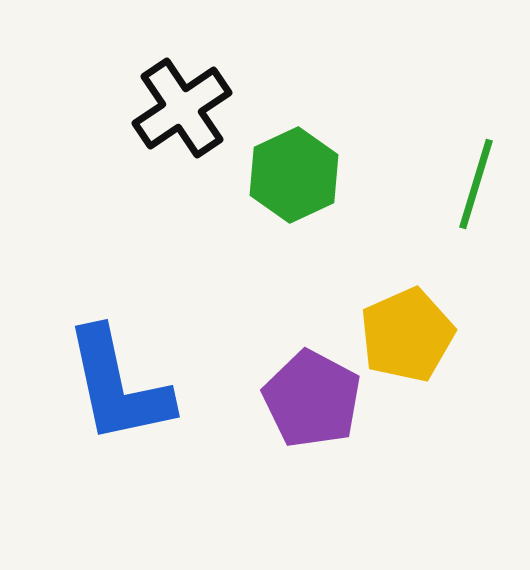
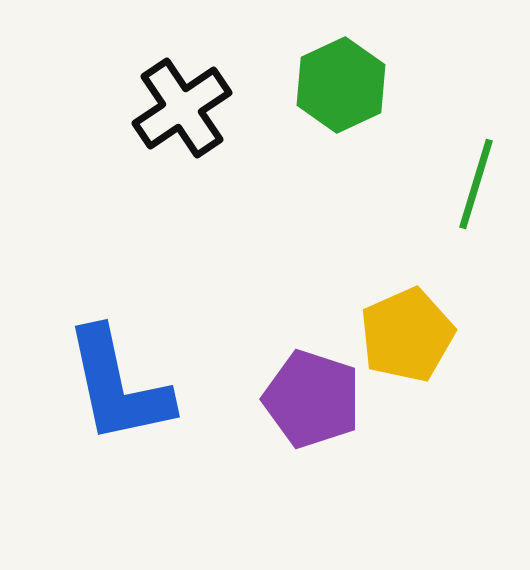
green hexagon: moved 47 px right, 90 px up
purple pentagon: rotated 10 degrees counterclockwise
